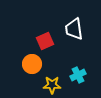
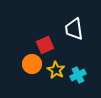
red square: moved 4 px down
yellow star: moved 4 px right, 15 px up; rotated 30 degrees clockwise
